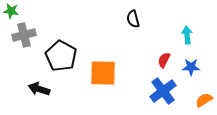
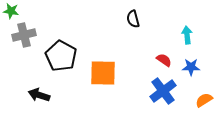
red semicircle: rotated 98 degrees clockwise
black arrow: moved 6 px down
